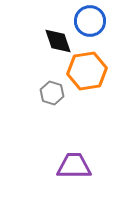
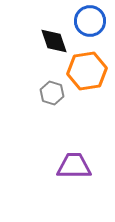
black diamond: moved 4 px left
